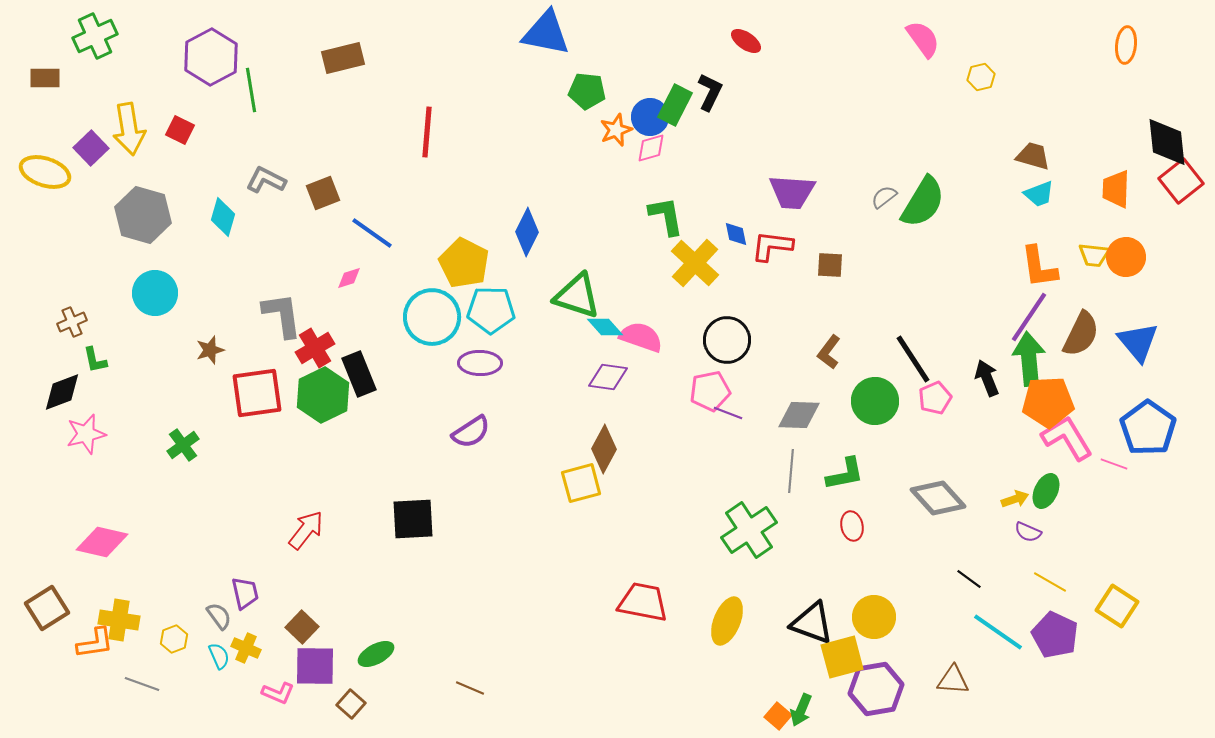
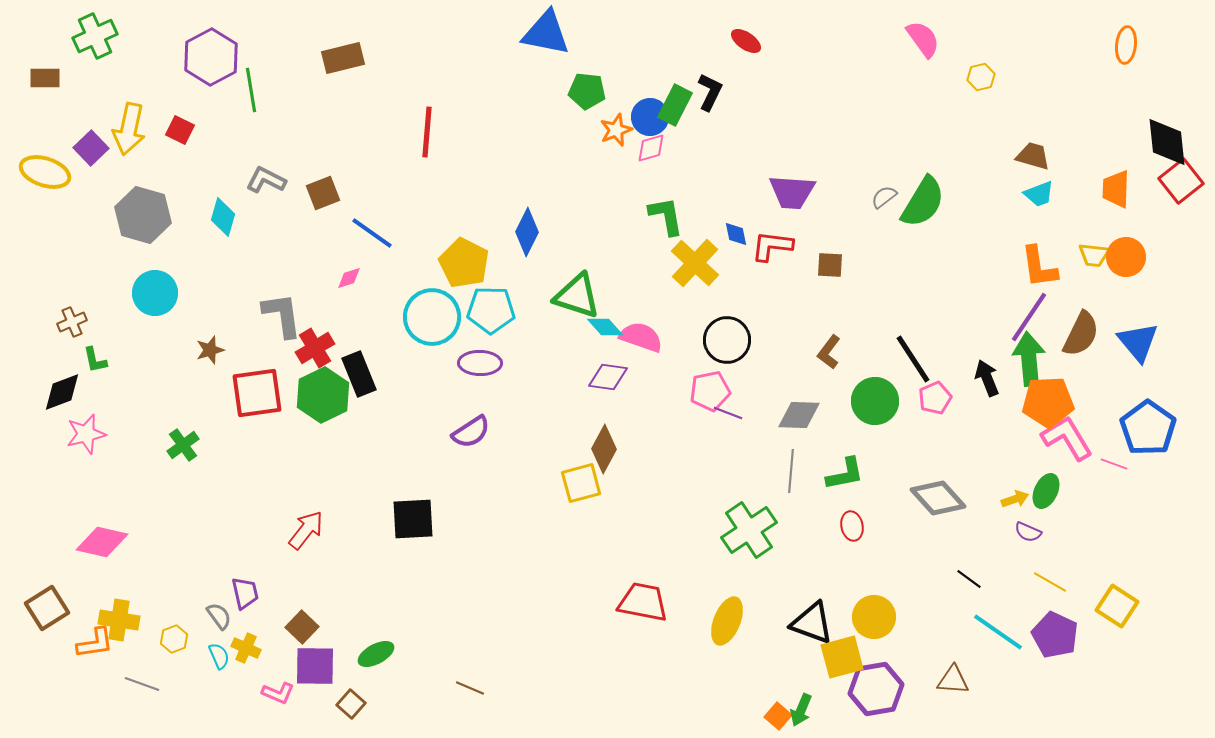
yellow arrow at (129, 129): rotated 21 degrees clockwise
